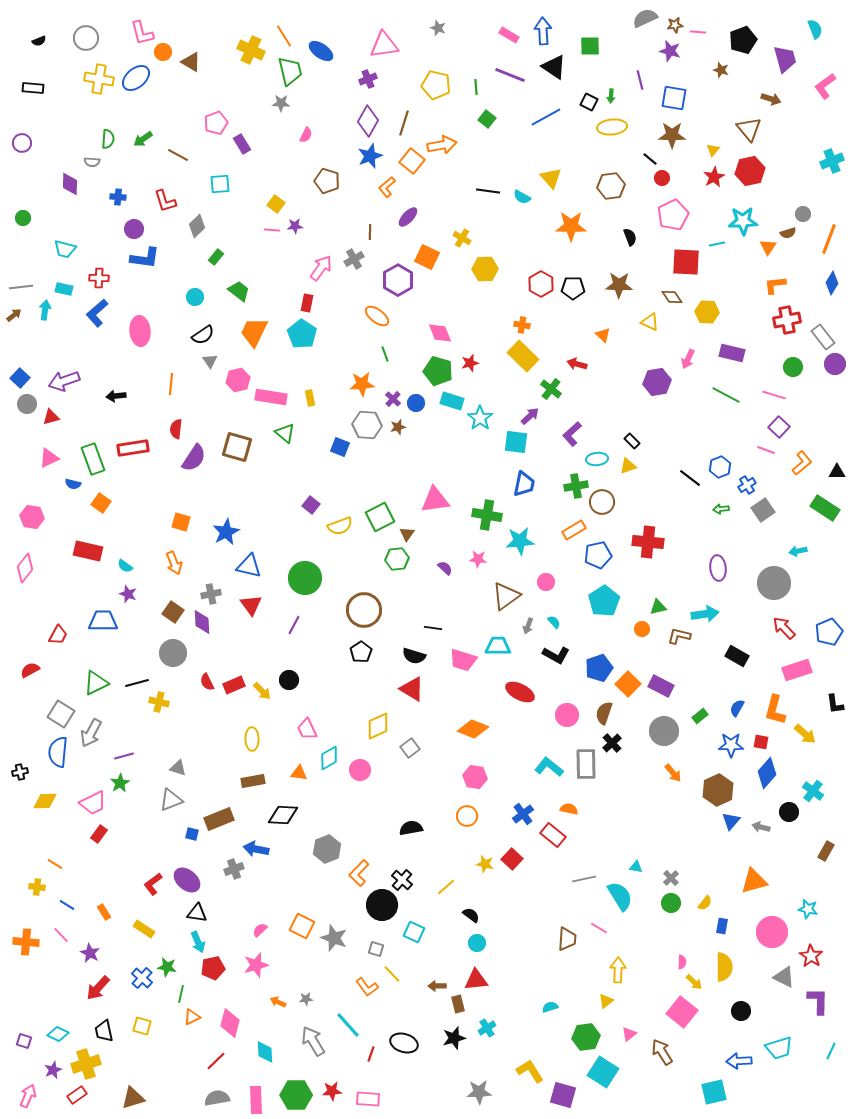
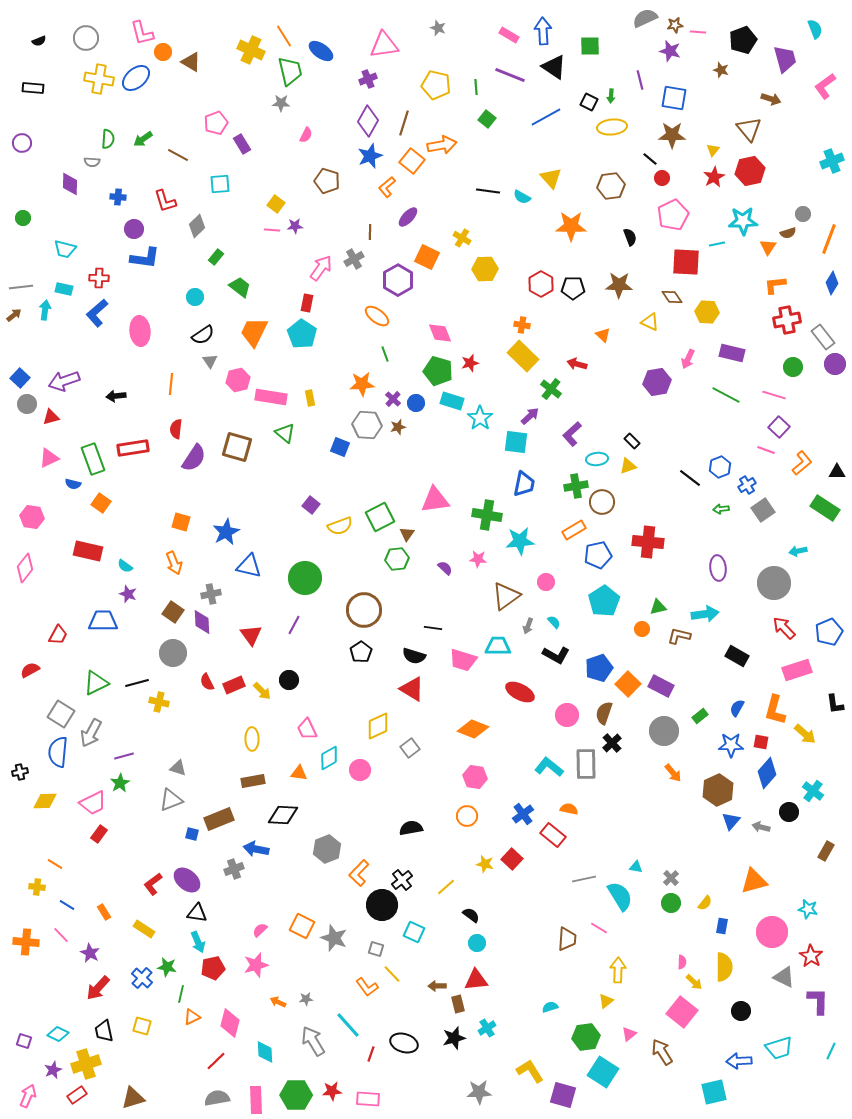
green trapezoid at (239, 291): moved 1 px right, 4 px up
red triangle at (251, 605): moved 30 px down
black cross at (402, 880): rotated 10 degrees clockwise
